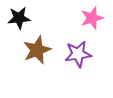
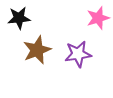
pink star: moved 6 px right
